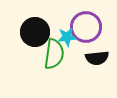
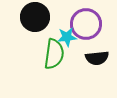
purple circle: moved 3 px up
black circle: moved 15 px up
